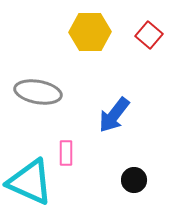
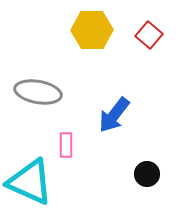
yellow hexagon: moved 2 px right, 2 px up
pink rectangle: moved 8 px up
black circle: moved 13 px right, 6 px up
